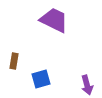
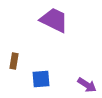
blue square: rotated 12 degrees clockwise
purple arrow: rotated 42 degrees counterclockwise
